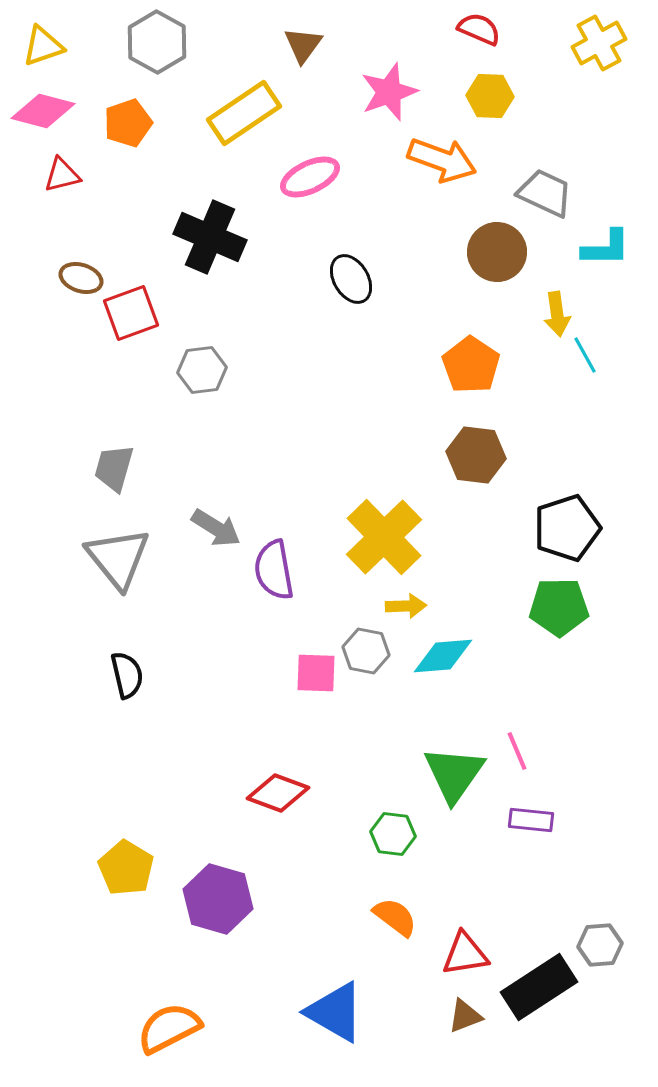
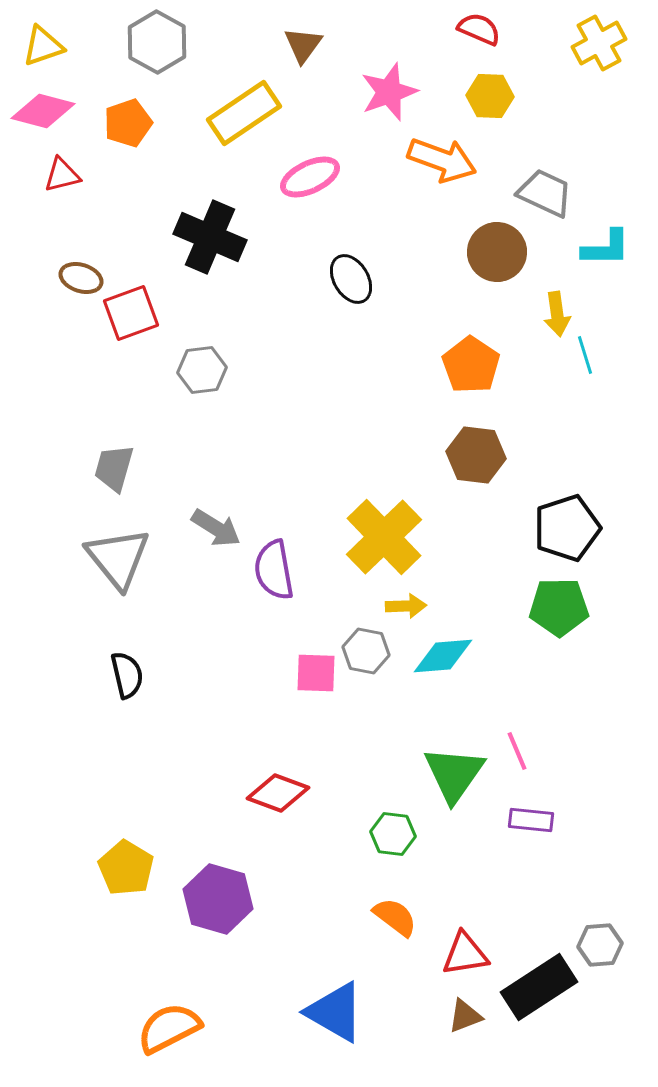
cyan line at (585, 355): rotated 12 degrees clockwise
